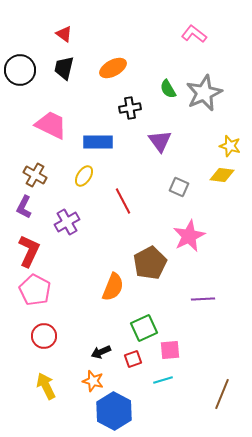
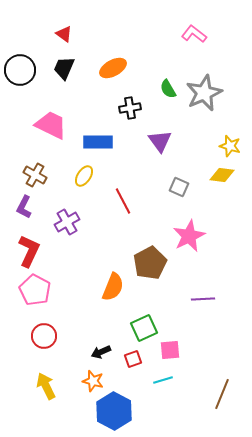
black trapezoid: rotated 10 degrees clockwise
